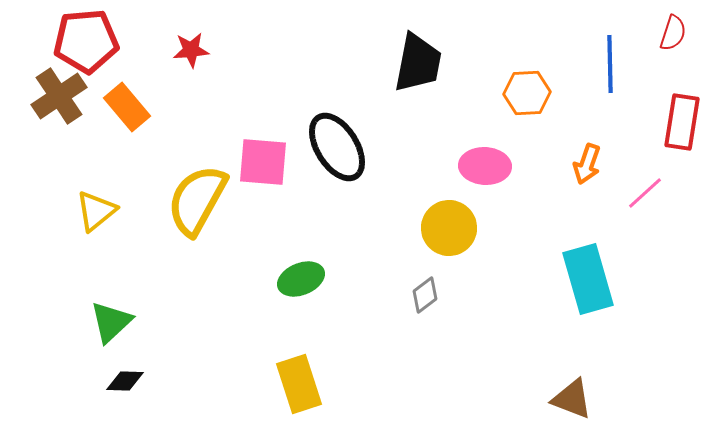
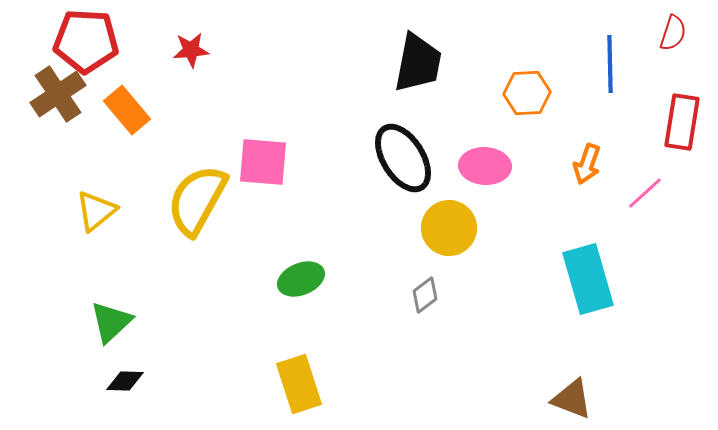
red pentagon: rotated 8 degrees clockwise
brown cross: moved 1 px left, 2 px up
orange rectangle: moved 3 px down
black ellipse: moved 66 px right, 11 px down
